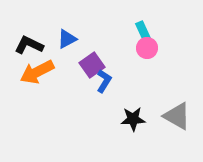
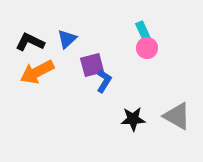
blue triangle: rotated 15 degrees counterclockwise
black L-shape: moved 1 px right, 3 px up
purple square: rotated 20 degrees clockwise
